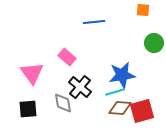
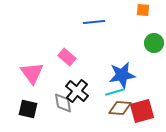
black cross: moved 3 px left, 4 px down
black square: rotated 18 degrees clockwise
